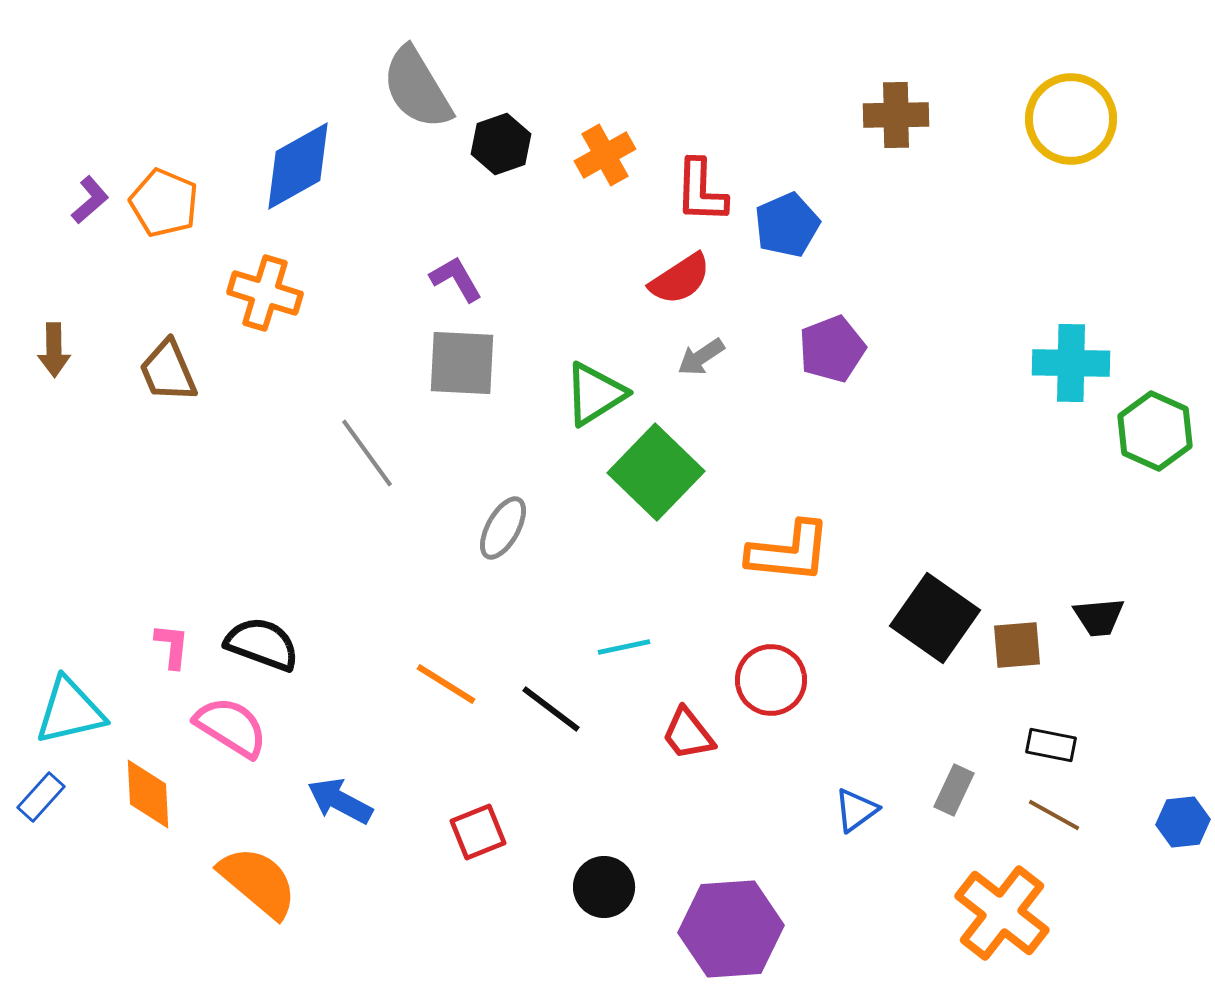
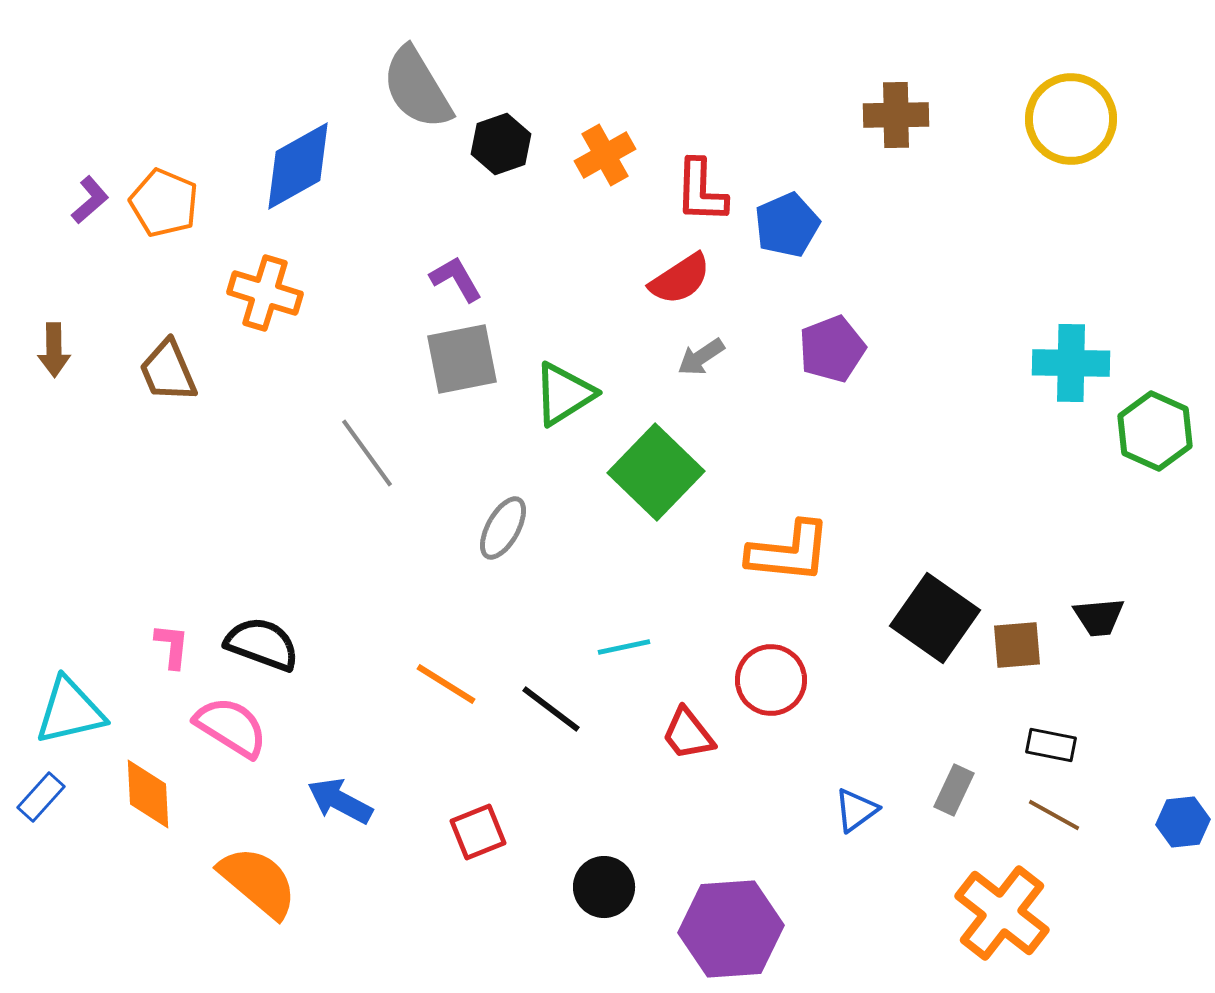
gray square at (462, 363): moved 4 px up; rotated 14 degrees counterclockwise
green triangle at (595, 394): moved 31 px left
